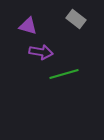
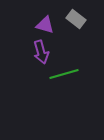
purple triangle: moved 17 px right, 1 px up
purple arrow: rotated 65 degrees clockwise
